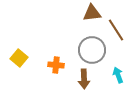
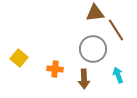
brown triangle: moved 3 px right
gray circle: moved 1 px right, 1 px up
orange cross: moved 1 px left, 4 px down
